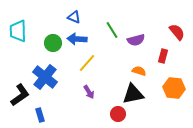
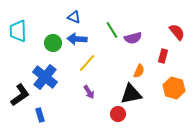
purple semicircle: moved 3 px left, 2 px up
orange semicircle: rotated 96 degrees clockwise
orange hexagon: rotated 10 degrees clockwise
black triangle: moved 2 px left
